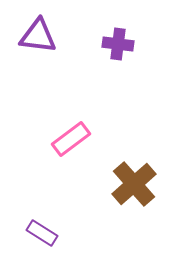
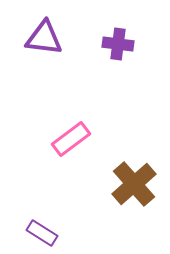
purple triangle: moved 6 px right, 2 px down
